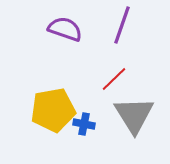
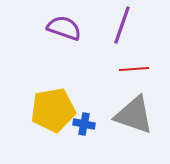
purple semicircle: moved 1 px left, 1 px up
red line: moved 20 px right, 10 px up; rotated 40 degrees clockwise
gray triangle: rotated 39 degrees counterclockwise
